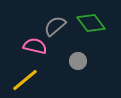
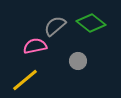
green diamond: rotated 16 degrees counterclockwise
pink semicircle: rotated 25 degrees counterclockwise
